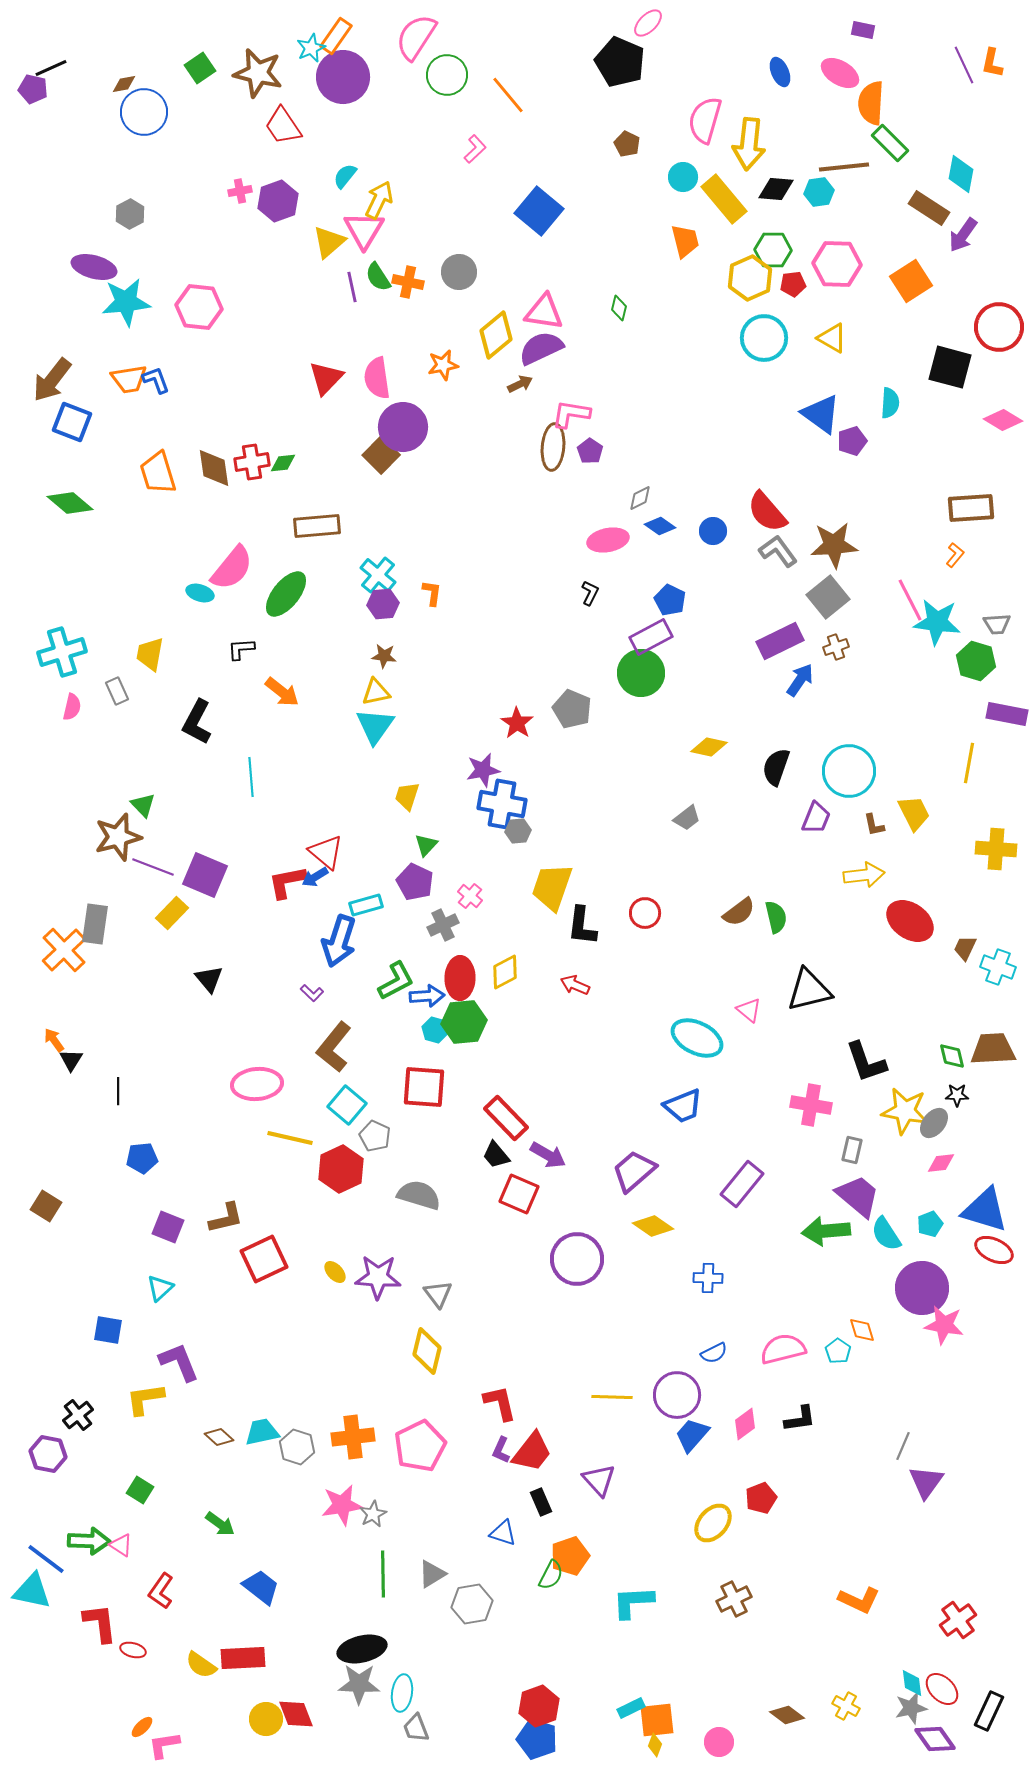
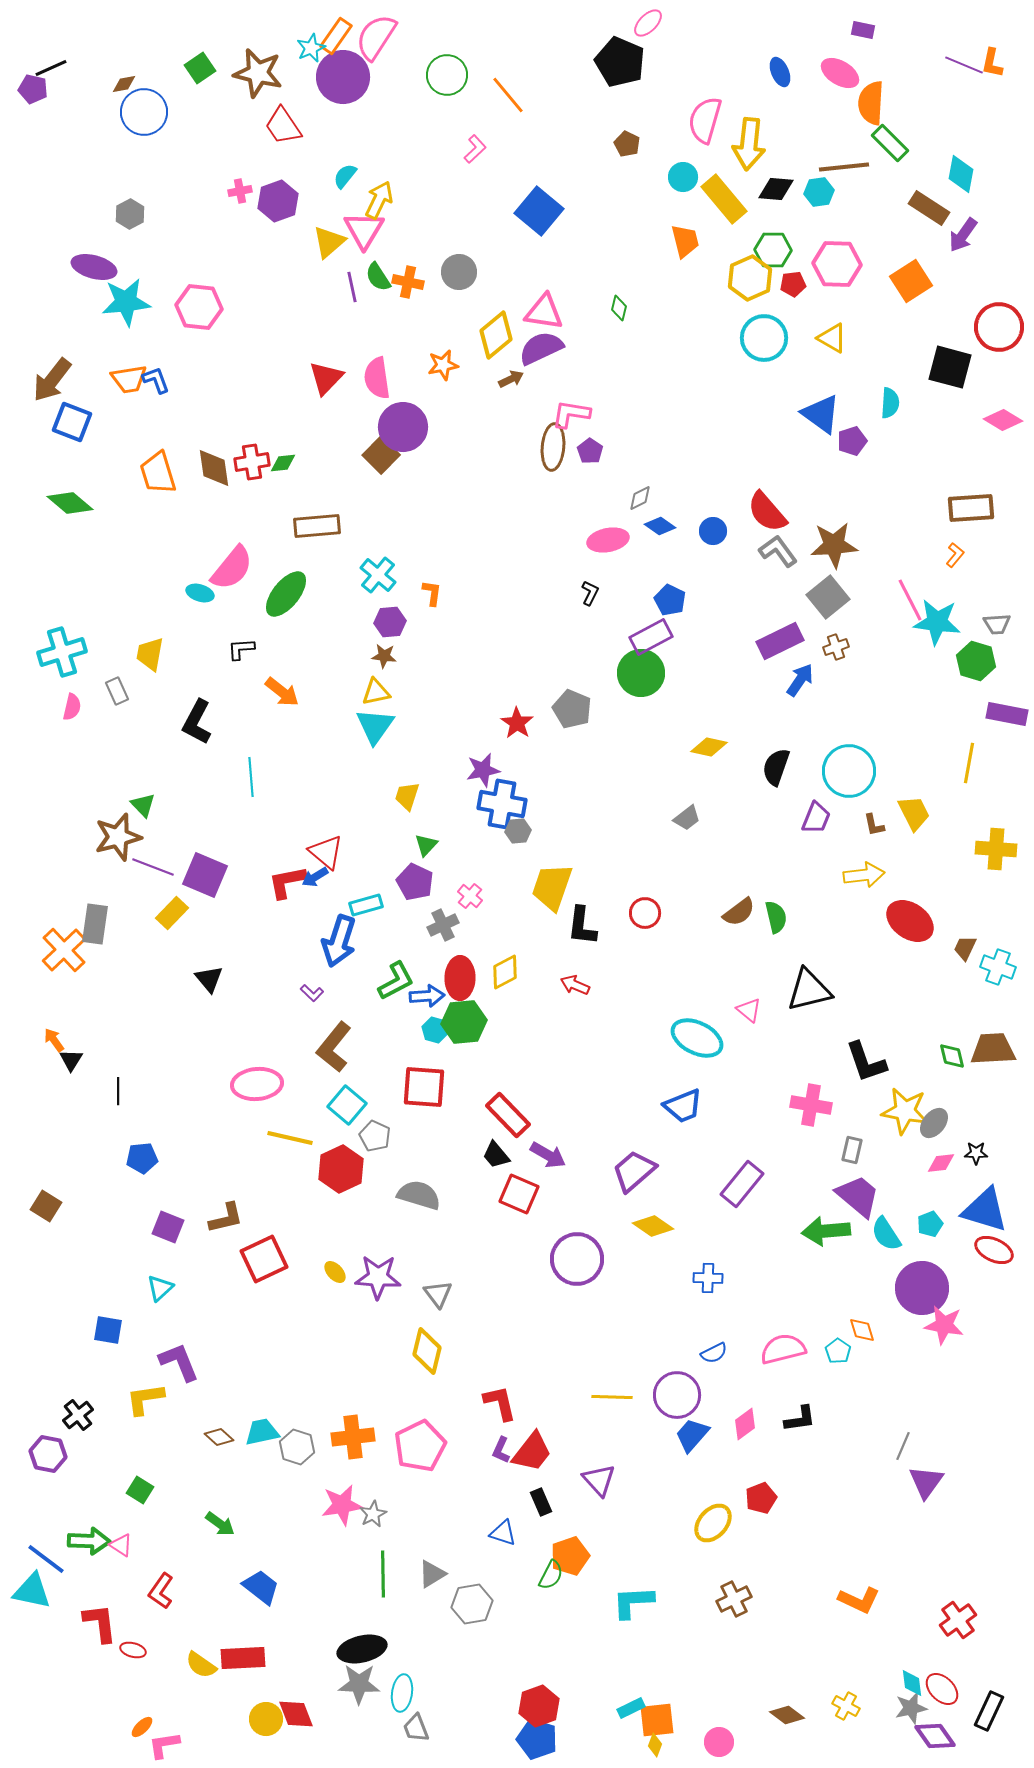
pink semicircle at (416, 37): moved 40 px left
purple line at (964, 65): rotated 42 degrees counterclockwise
brown arrow at (520, 384): moved 9 px left, 5 px up
purple hexagon at (383, 604): moved 7 px right, 18 px down
black star at (957, 1095): moved 19 px right, 58 px down
red rectangle at (506, 1118): moved 2 px right, 3 px up
purple diamond at (935, 1739): moved 3 px up
